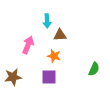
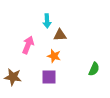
brown star: rotated 18 degrees clockwise
